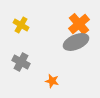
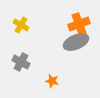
orange cross: rotated 20 degrees clockwise
